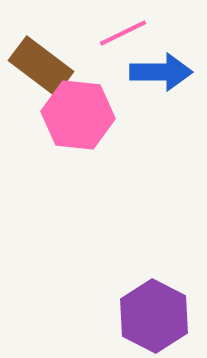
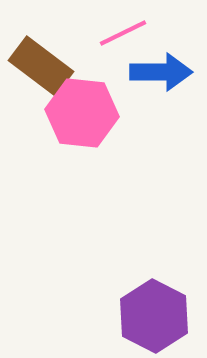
pink hexagon: moved 4 px right, 2 px up
